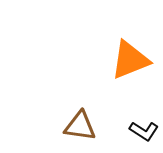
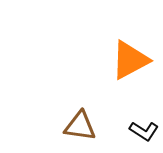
orange triangle: rotated 6 degrees counterclockwise
